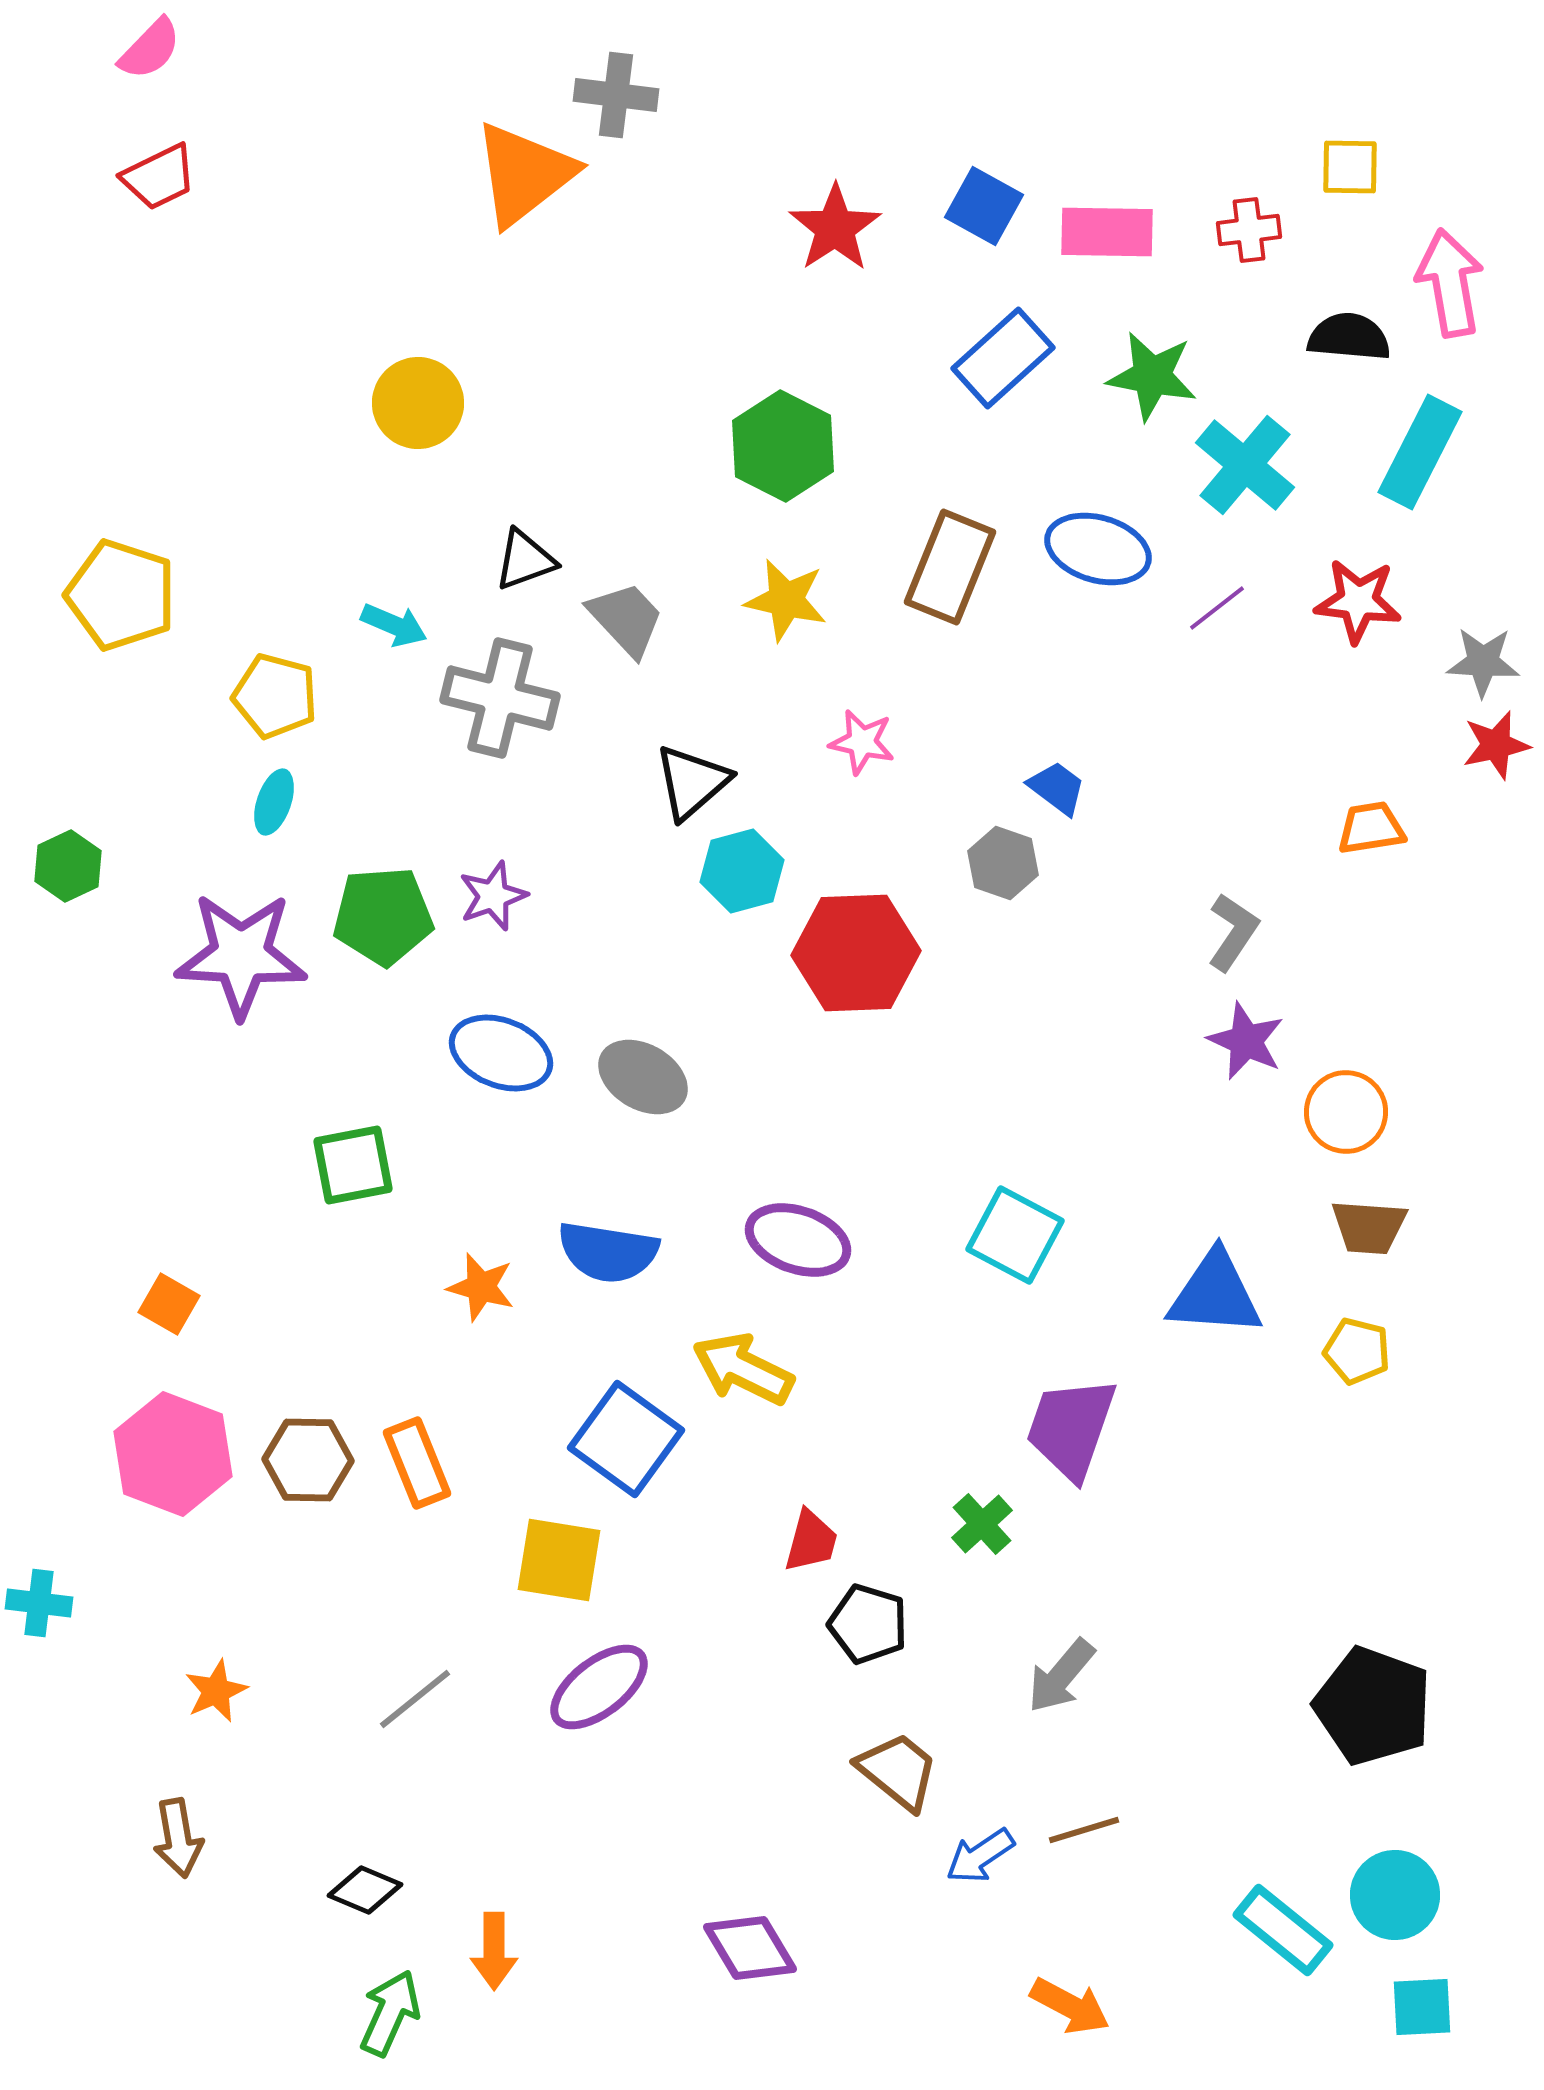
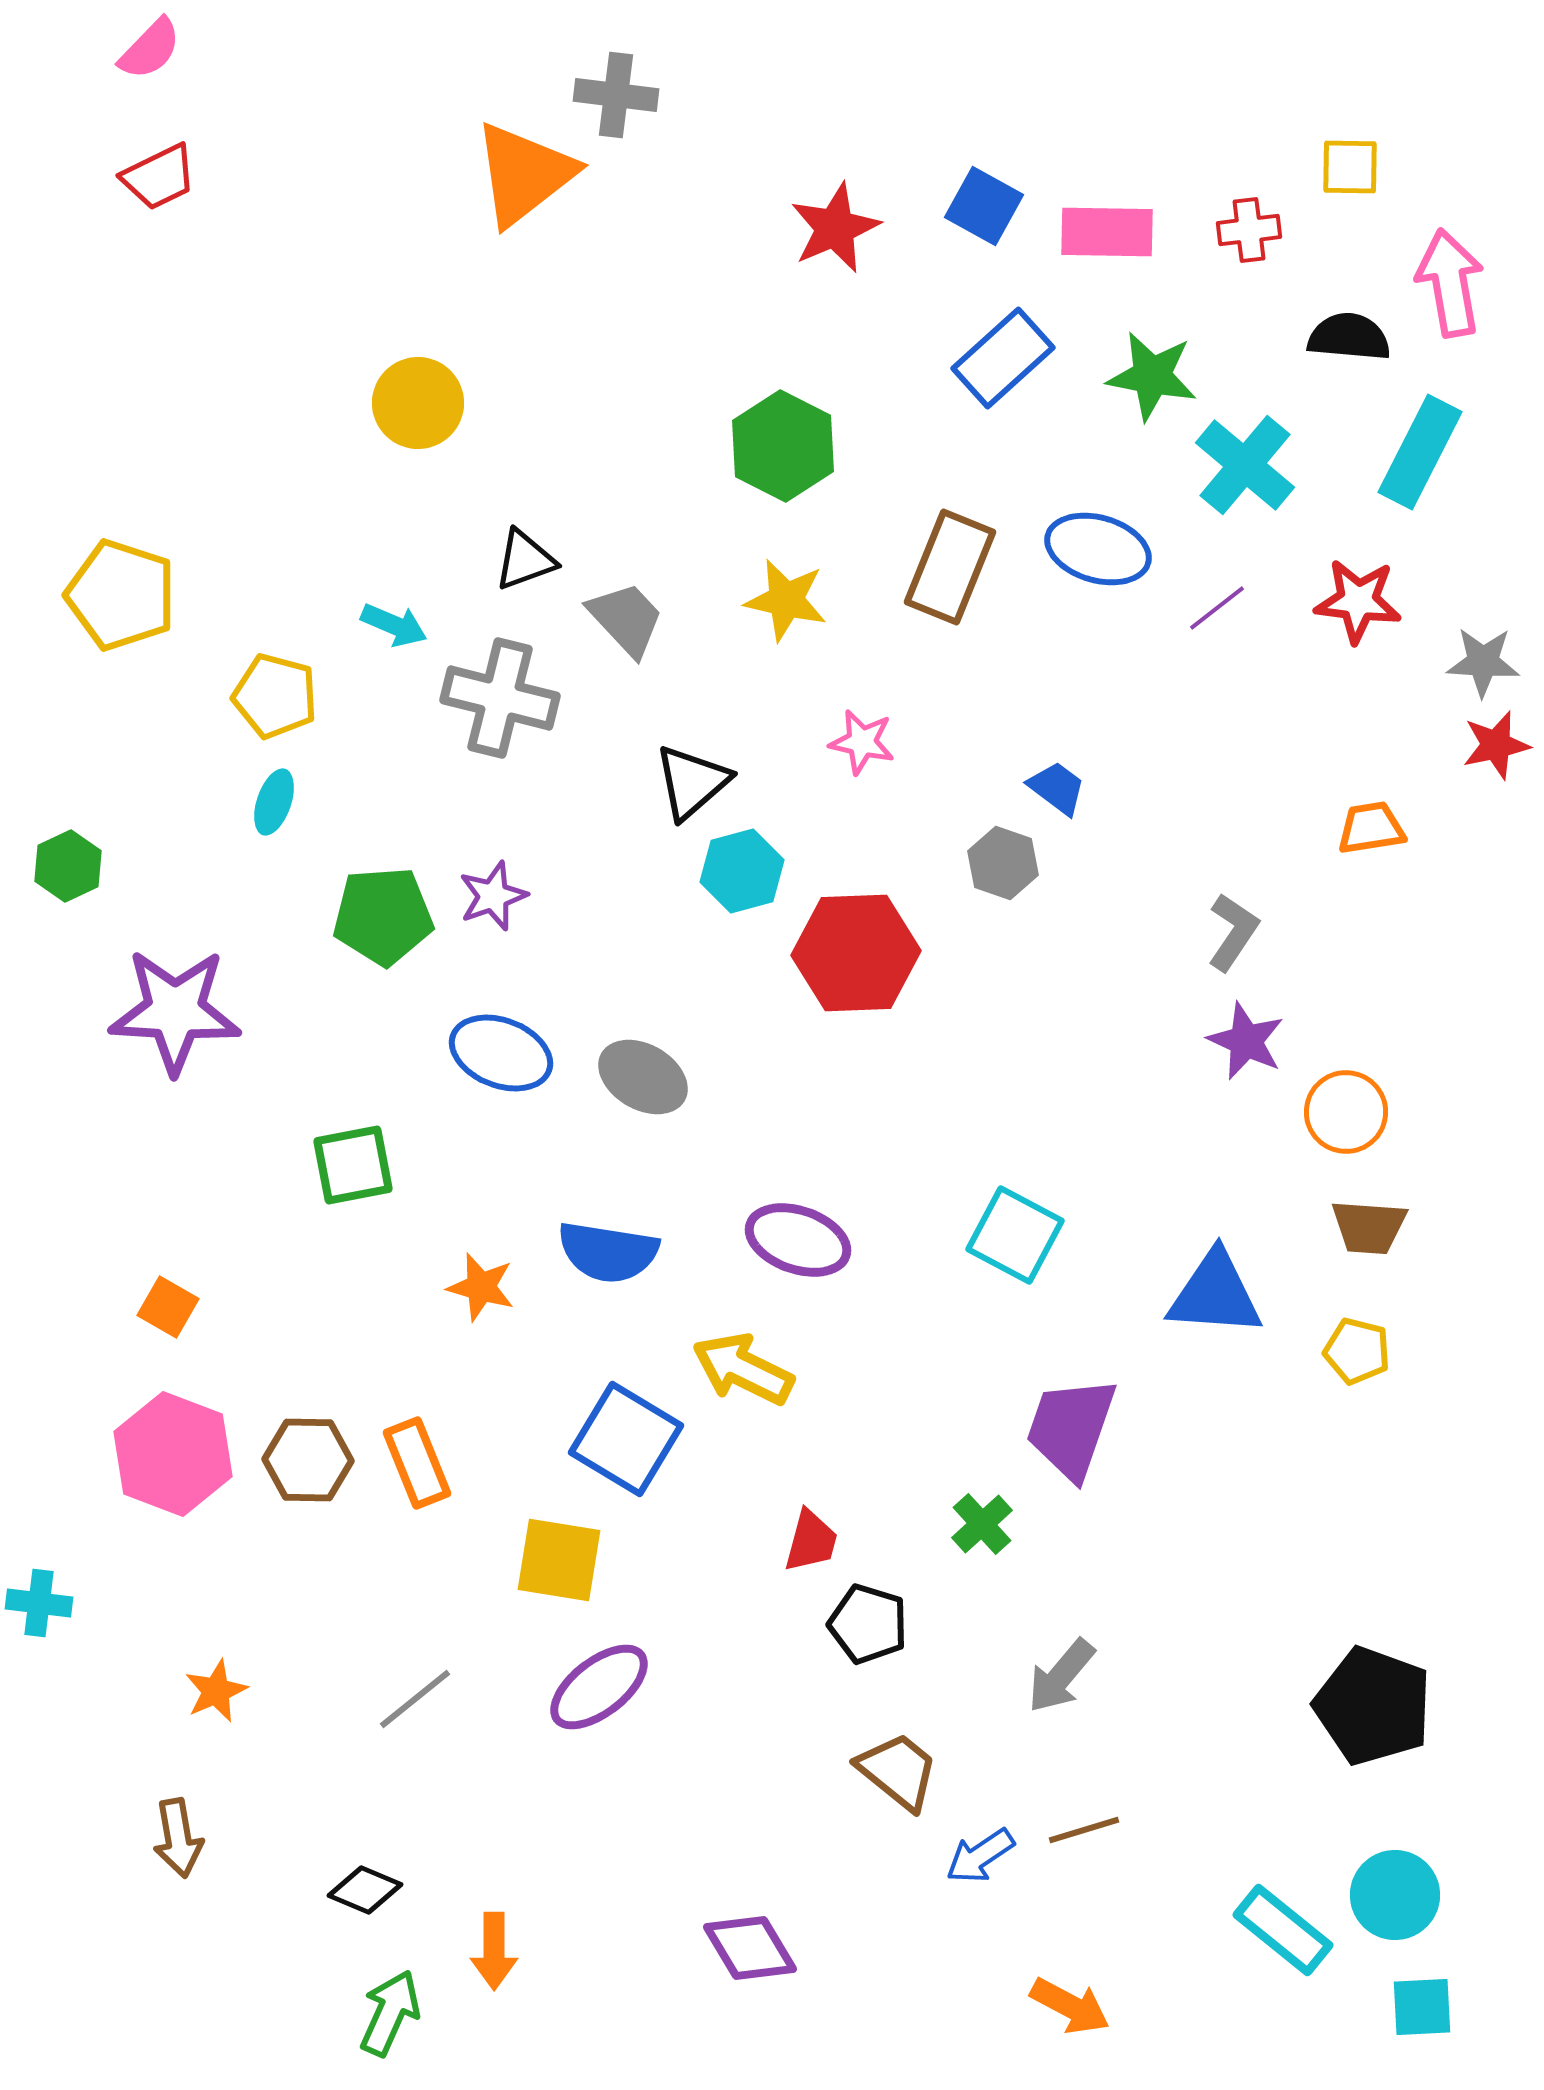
red star at (835, 228): rotated 10 degrees clockwise
purple star at (241, 955): moved 66 px left, 56 px down
orange square at (169, 1304): moved 1 px left, 3 px down
blue square at (626, 1439): rotated 5 degrees counterclockwise
